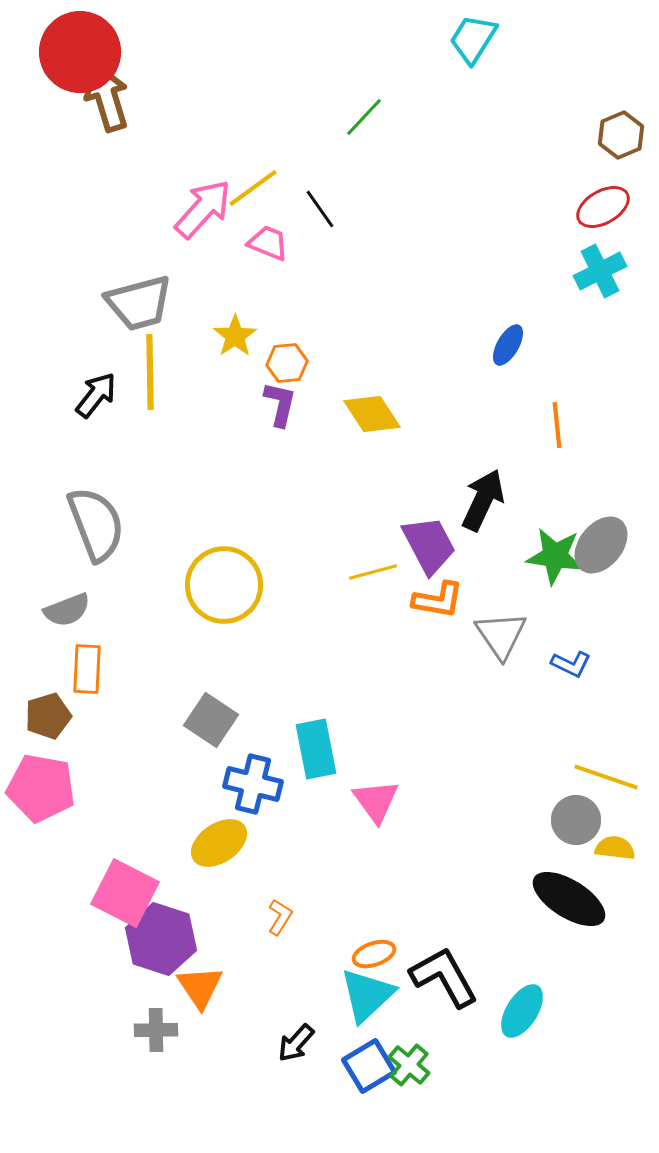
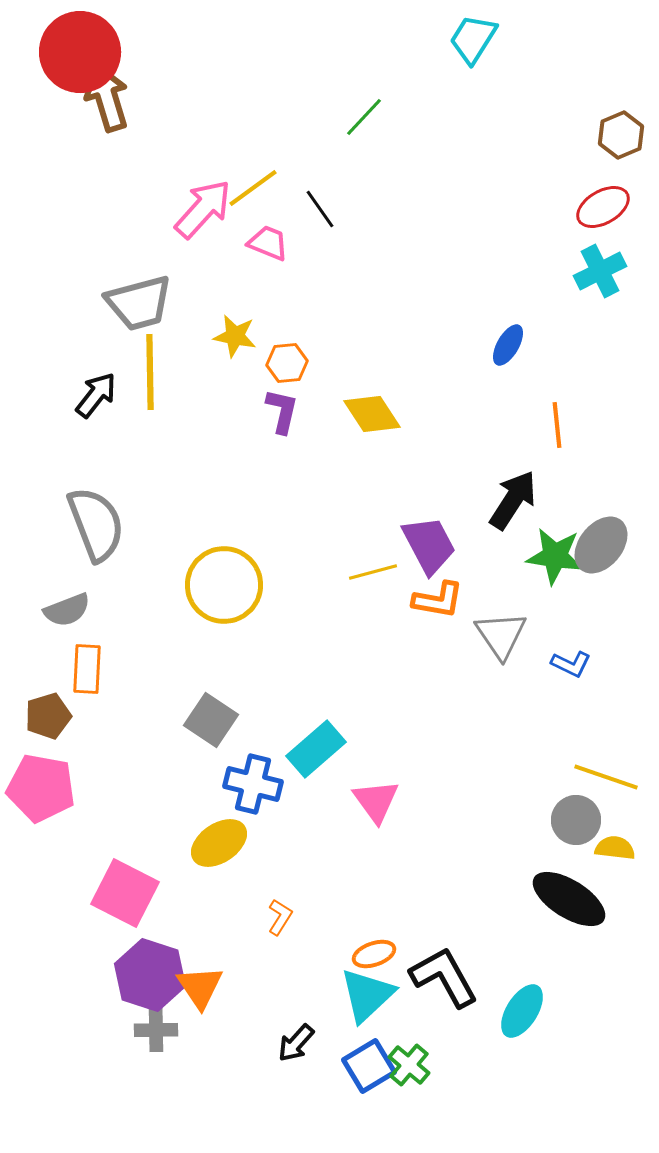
yellow star at (235, 336): rotated 27 degrees counterclockwise
purple L-shape at (280, 404): moved 2 px right, 7 px down
black arrow at (483, 500): moved 30 px right; rotated 8 degrees clockwise
cyan rectangle at (316, 749): rotated 60 degrees clockwise
purple hexagon at (161, 939): moved 11 px left, 36 px down
